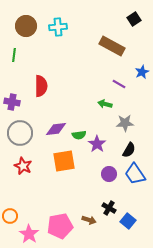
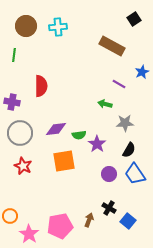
brown arrow: rotated 88 degrees counterclockwise
